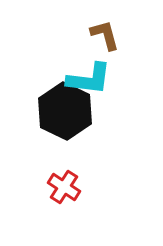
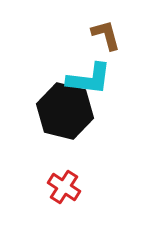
brown L-shape: moved 1 px right
black hexagon: rotated 12 degrees counterclockwise
